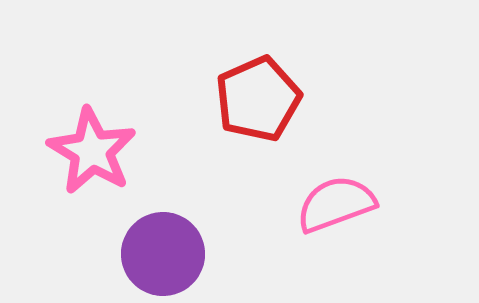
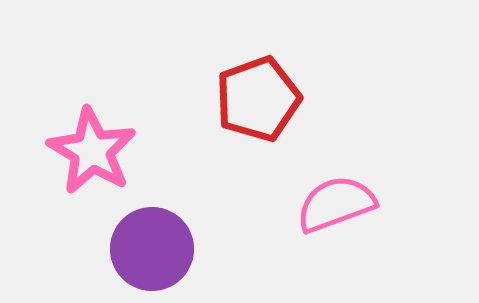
red pentagon: rotated 4 degrees clockwise
purple circle: moved 11 px left, 5 px up
